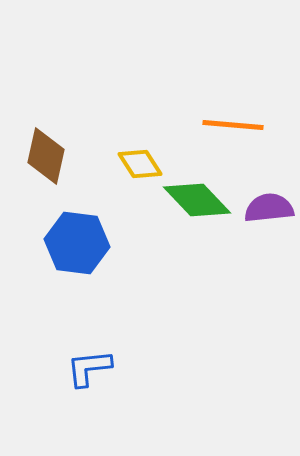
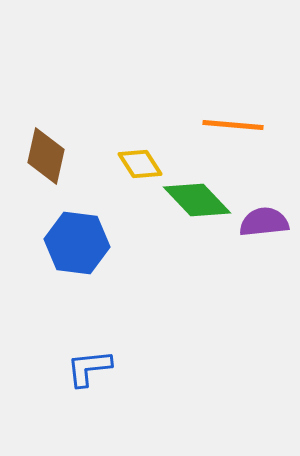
purple semicircle: moved 5 px left, 14 px down
